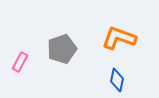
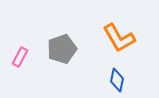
orange L-shape: rotated 140 degrees counterclockwise
pink rectangle: moved 5 px up
